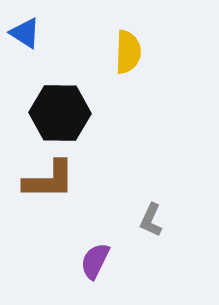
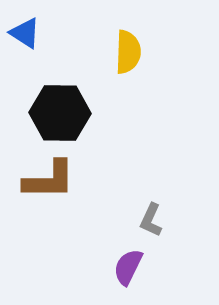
purple semicircle: moved 33 px right, 6 px down
